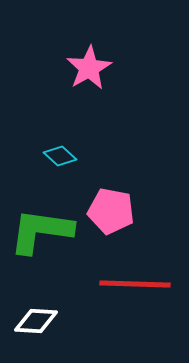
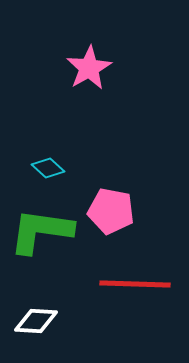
cyan diamond: moved 12 px left, 12 px down
